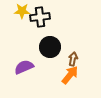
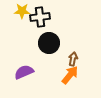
black circle: moved 1 px left, 4 px up
purple semicircle: moved 5 px down
